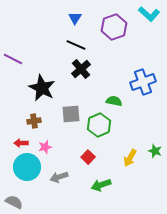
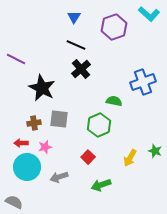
blue triangle: moved 1 px left, 1 px up
purple line: moved 3 px right
gray square: moved 12 px left, 5 px down; rotated 12 degrees clockwise
brown cross: moved 2 px down
